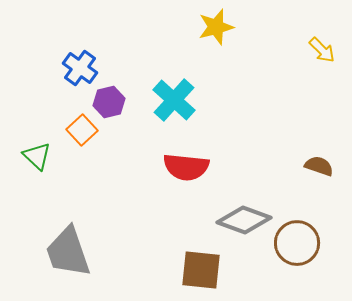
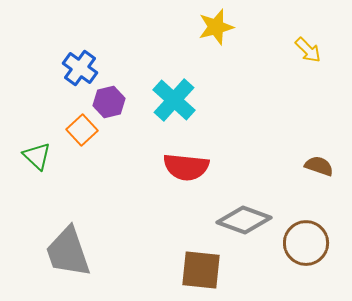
yellow arrow: moved 14 px left
brown circle: moved 9 px right
